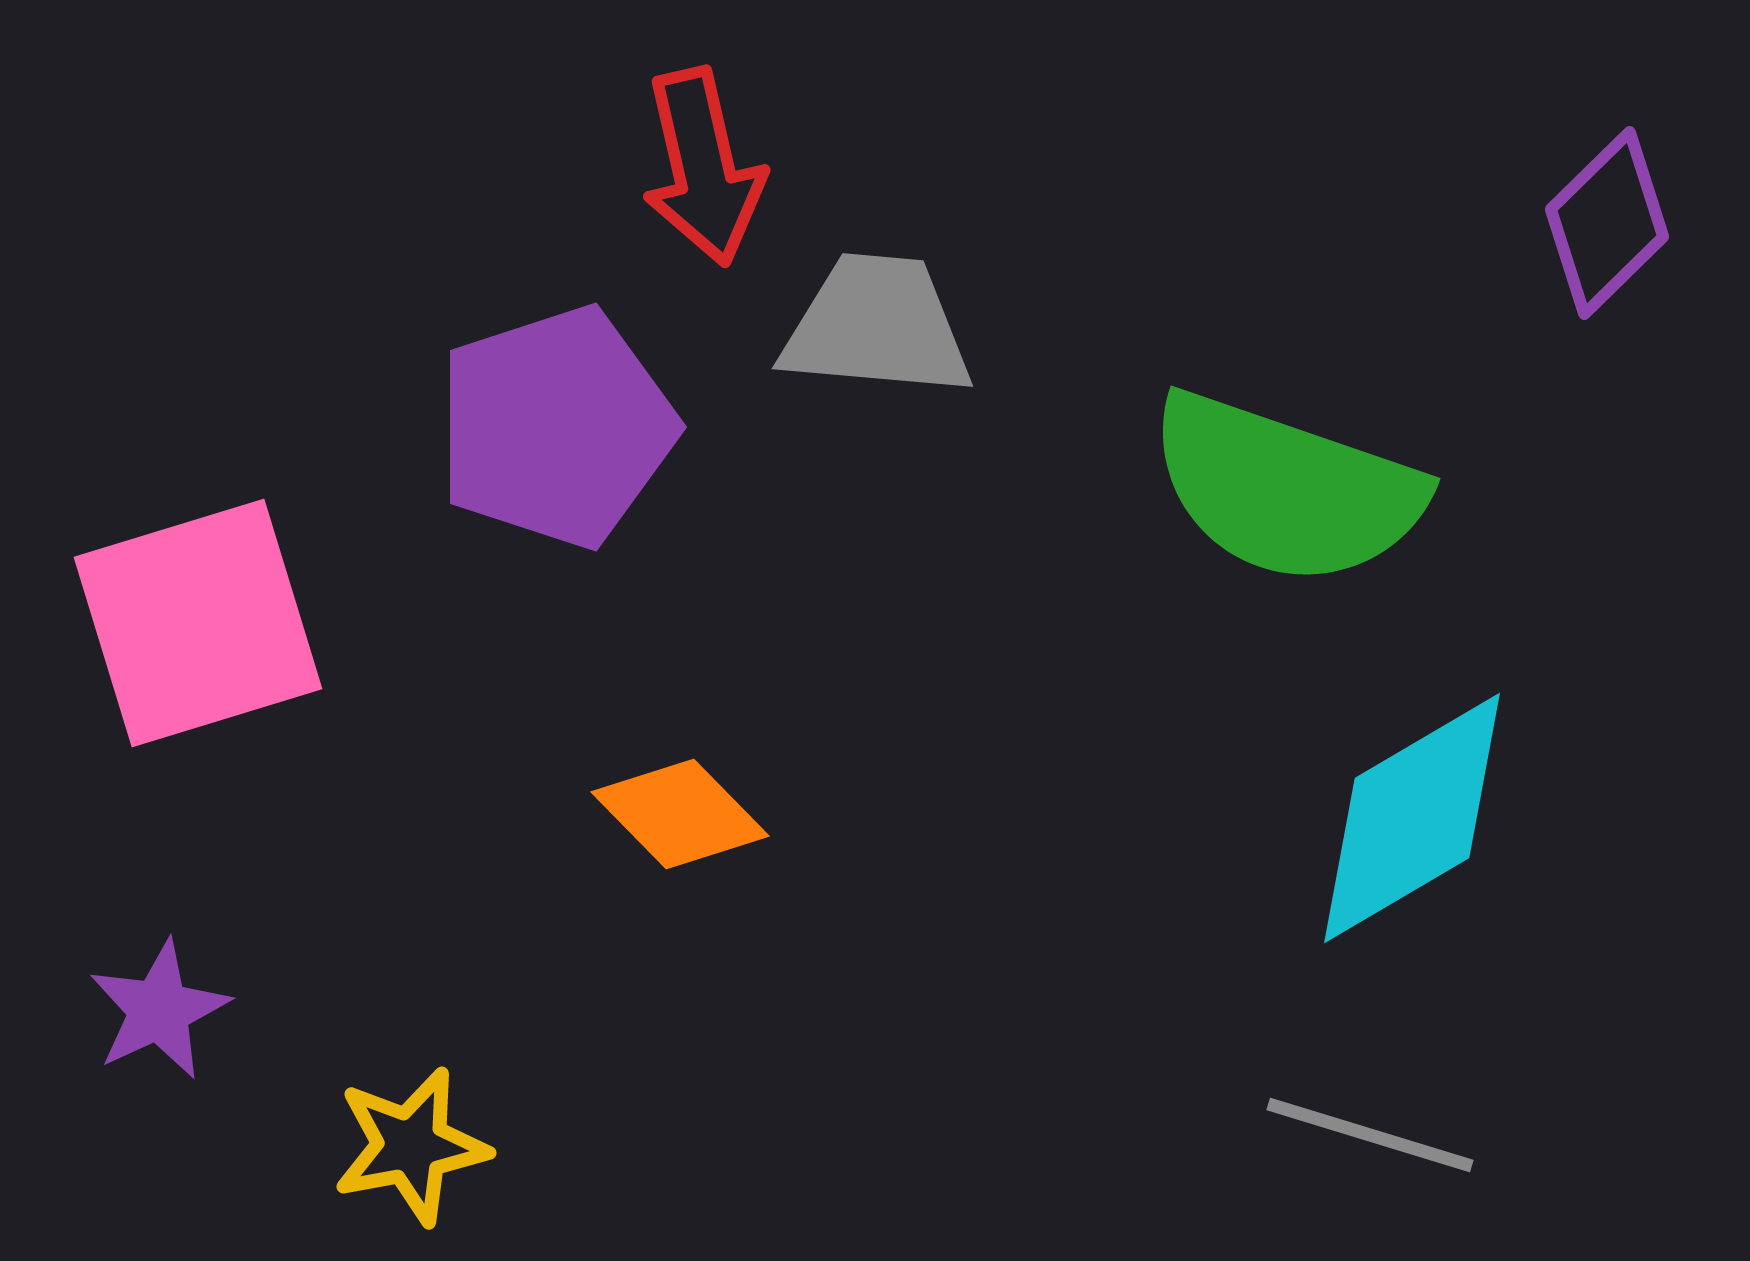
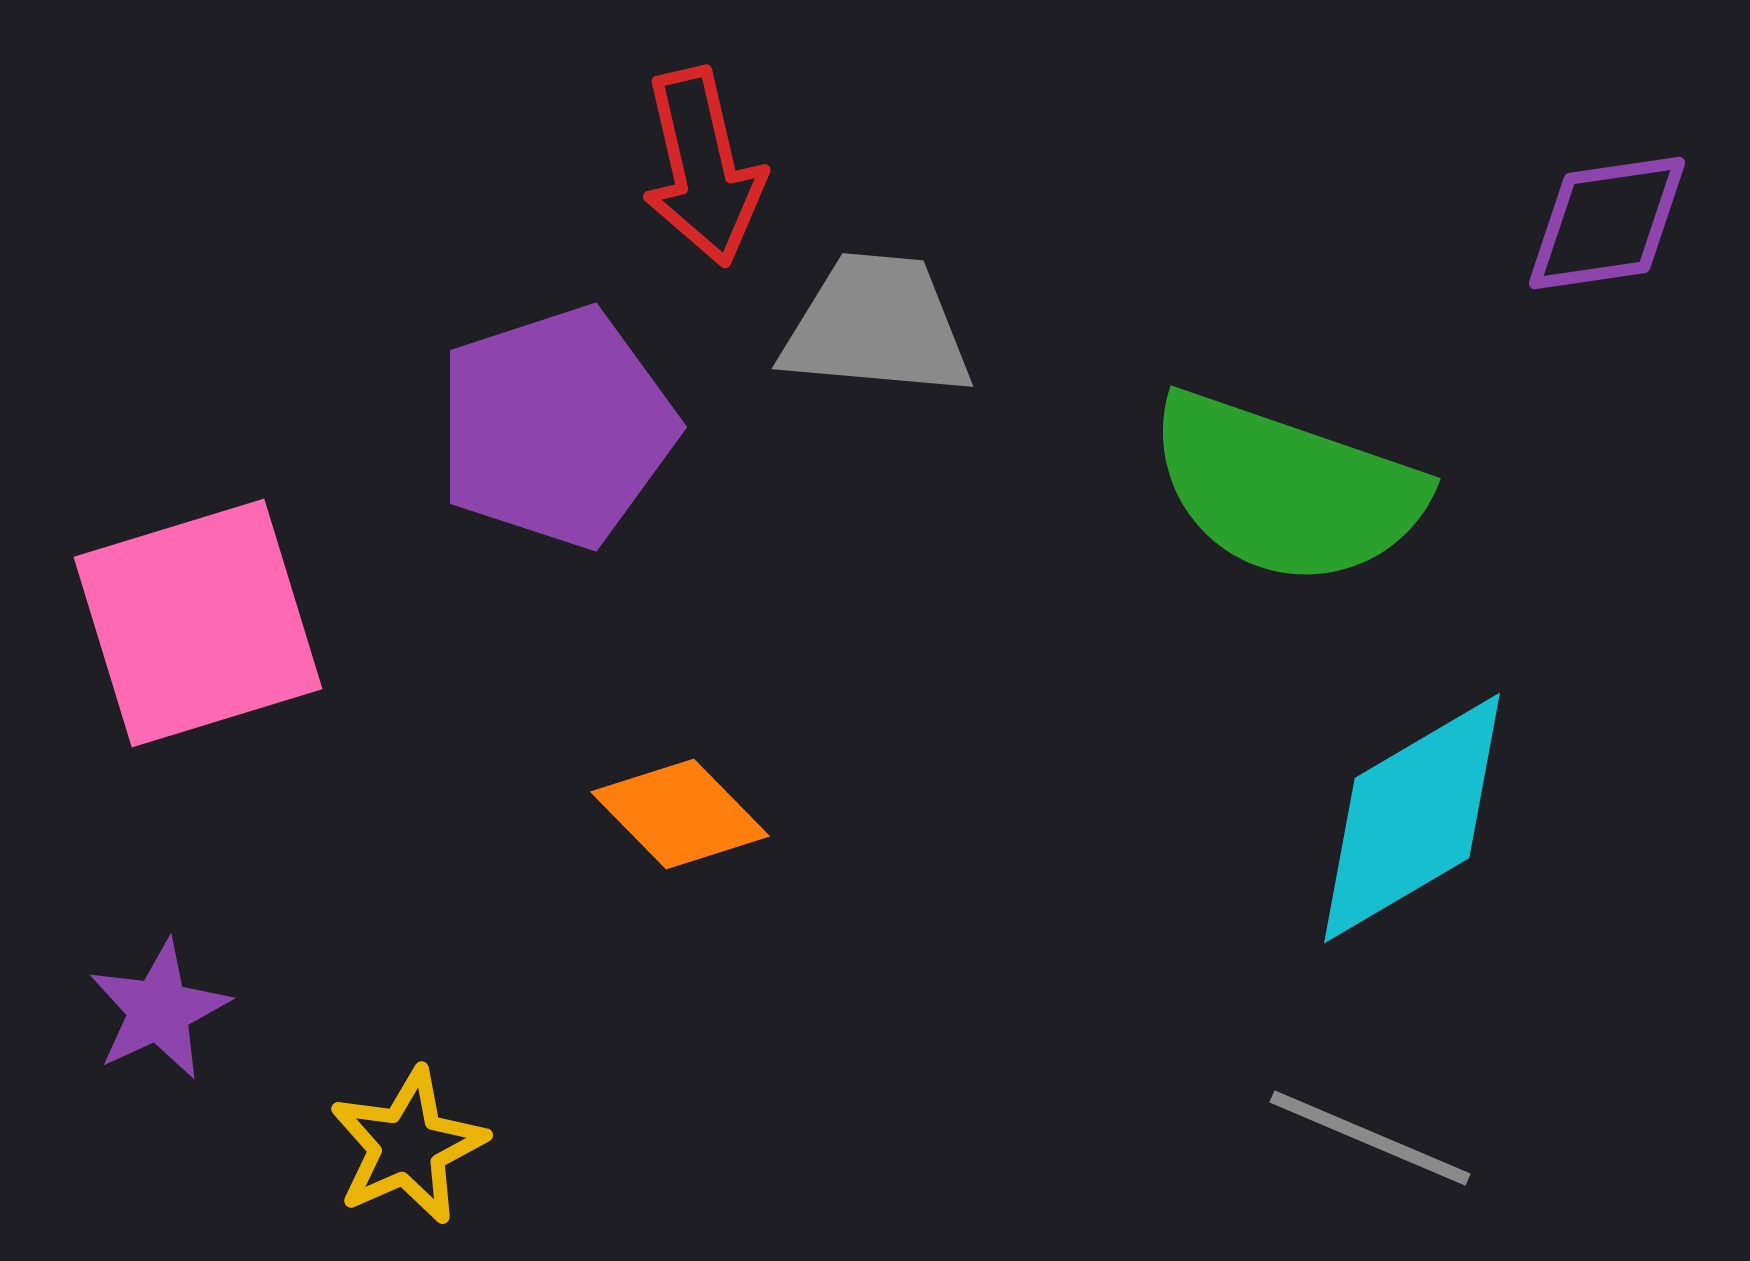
purple diamond: rotated 36 degrees clockwise
gray line: moved 3 px down; rotated 6 degrees clockwise
yellow star: moved 3 px left; rotated 13 degrees counterclockwise
